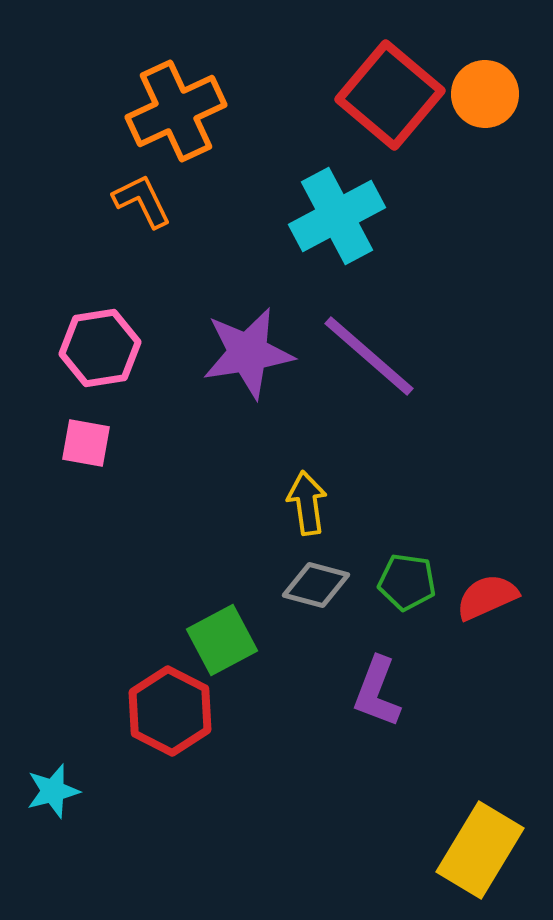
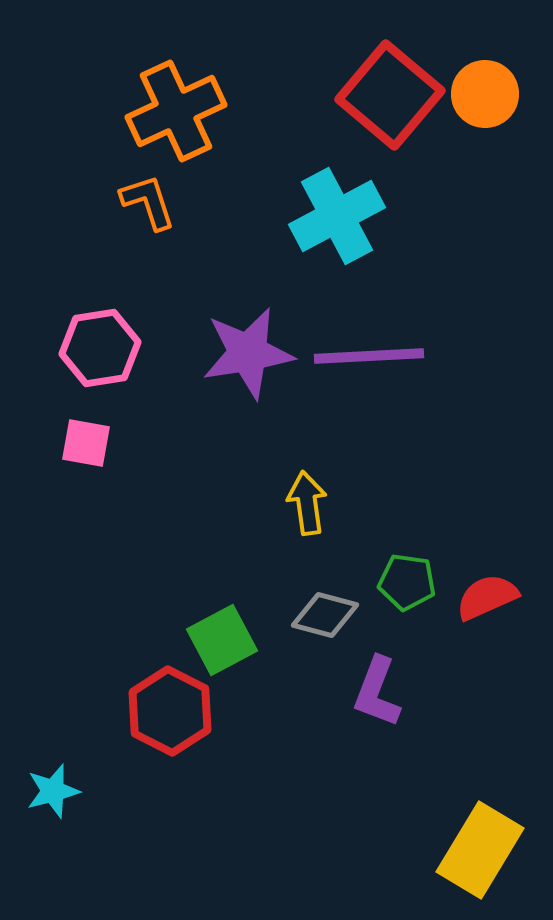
orange L-shape: moved 6 px right, 1 px down; rotated 8 degrees clockwise
purple line: rotated 44 degrees counterclockwise
gray diamond: moved 9 px right, 30 px down
